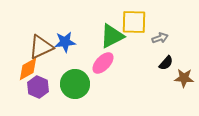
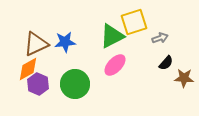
yellow square: rotated 20 degrees counterclockwise
brown triangle: moved 5 px left, 3 px up
pink ellipse: moved 12 px right, 2 px down
purple hexagon: moved 3 px up
